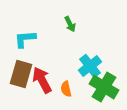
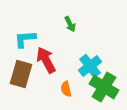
red arrow: moved 4 px right, 20 px up
